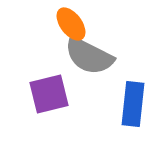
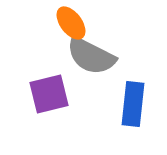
orange ellipse: moved 1 px up
gray semicircle: moved 2 px right
